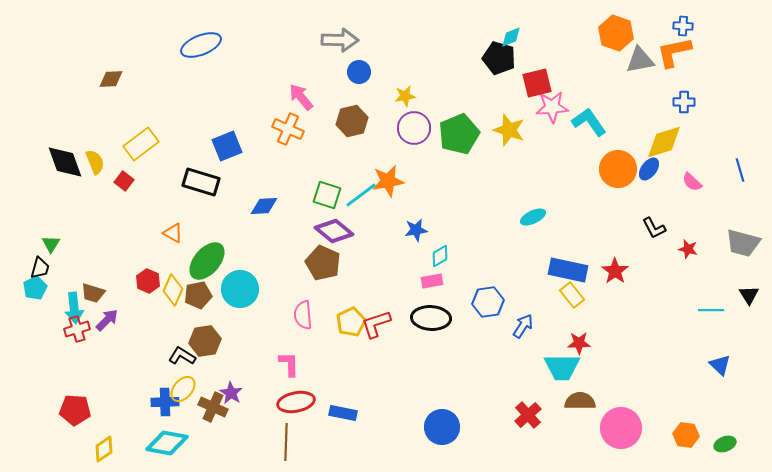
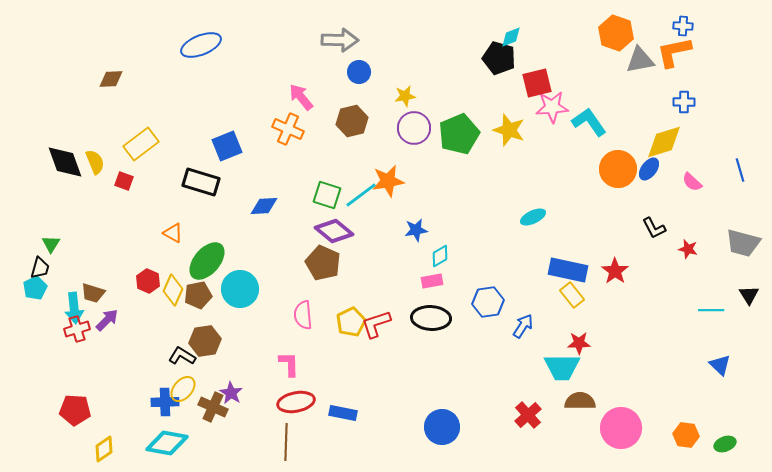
red square at (124, 181): rotated 18 degrees counterclockwise
